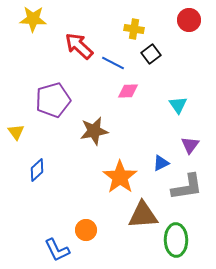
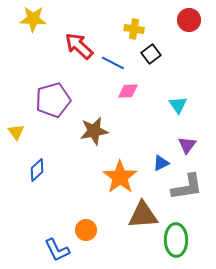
purple triangle: moved 3 px left
